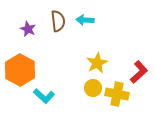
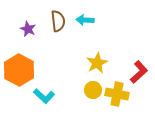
orange hexagon: moved 1 px left
yellow circle: moved 2 px down
